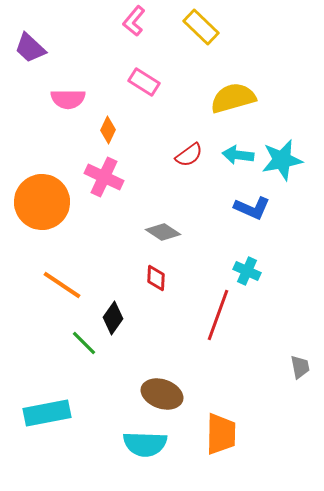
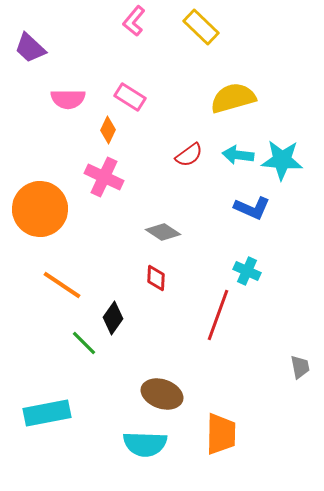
pink rectangle: moved 14 px left, 15 px down
cyan star: rotated 15 degrees clockwise
orange circle: moved 2 px left, 7 px down
